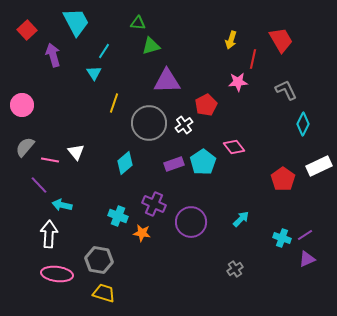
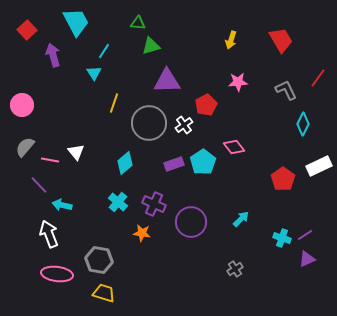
red line at (253, 59): moved 65 px right, 19 px down; rotated 24 degrees clockwise
cyan cross at (118, 216): moved 14 px up; rotated 18 degrees clockwise
white arrow at (49, 234): rotated 24 degrees counterclockwise
